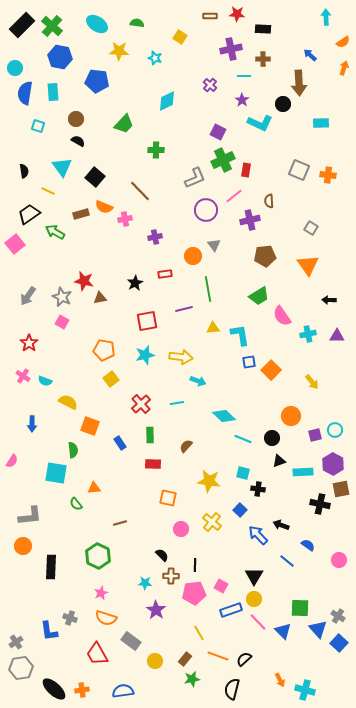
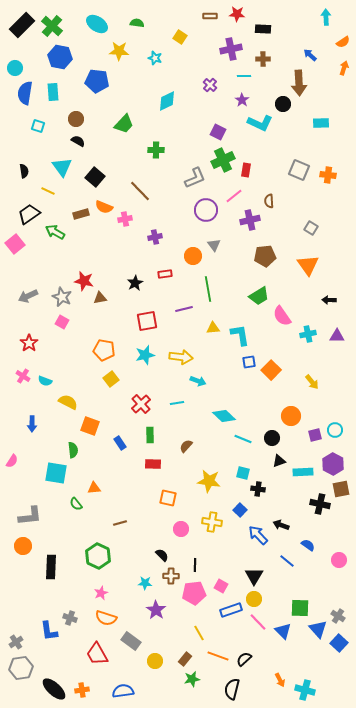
gray arrow at (28, 296): rotated 30 degrees clockwise
yellow cross at (212, 522): rotated 30 degrees counterclockwise
